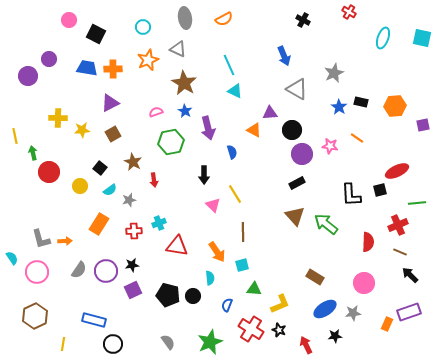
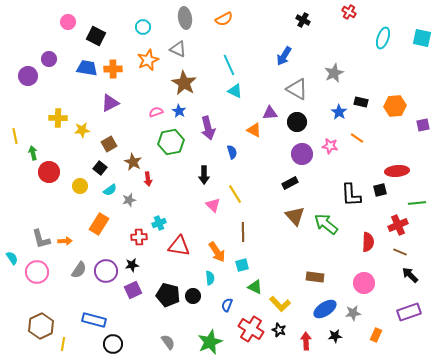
pink circle at (69, 20): moved 1 px left, 2 px down
black square at (96, 34): moved 2 px down
blue arrow at (284, 56): rotated 54 degrees clockwise
blue star at (339, 107): moved 5 px down
blue star at (185, 111): moved 6 px left
black circle at (292, 130): moved 5 px right, 8 px up
brown square at (113, 134): moved 4 px left, 10 px down
red ellipse at (397, 171): rotated 20 degrees clockwise
red arrow at (154, 180): moved 6 px left, 1 px up
black rectangle at (297, 183): moved 7 px left
red cross at (134, 231): moved 5 px right, 6 px down
red triangle at (177, 246): moved 2 px right
brown rectangle at (315, 277): rotated 24 degrees counterclockwise
green triangle at (254, 289): moved 1 px right, 2 px up; rotated 21 degrees clockwise
yellow L-shape at (280, 304): rotated 70 degrees clockwise
brown hexagon at (35, 316): moved 6 px right, 10 px down
orange rectangle at (387, 324): moved 11 px left, 11 px down
red arrow at (306, 345): moved 4 px up; rotated 24 degrees clockwise
